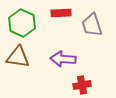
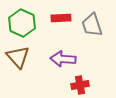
red rectangle: moved 5 px down
brown triangle: rotated 40 degrees clockwise
red cross: moved 2 px left
